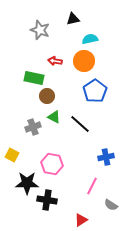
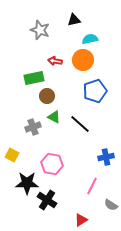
black triangle: moved 1 px right, 1 px down
orange circle: moved 1 px left, 1 px up
green rectangle: rotated 24 degrees counterclockwise
blue pentagon: rotated 15 degrees clockwise
black cross: rotated 24 degrees clockwise
